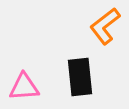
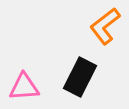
black rectangle: rotated 33 degrees clockwise
